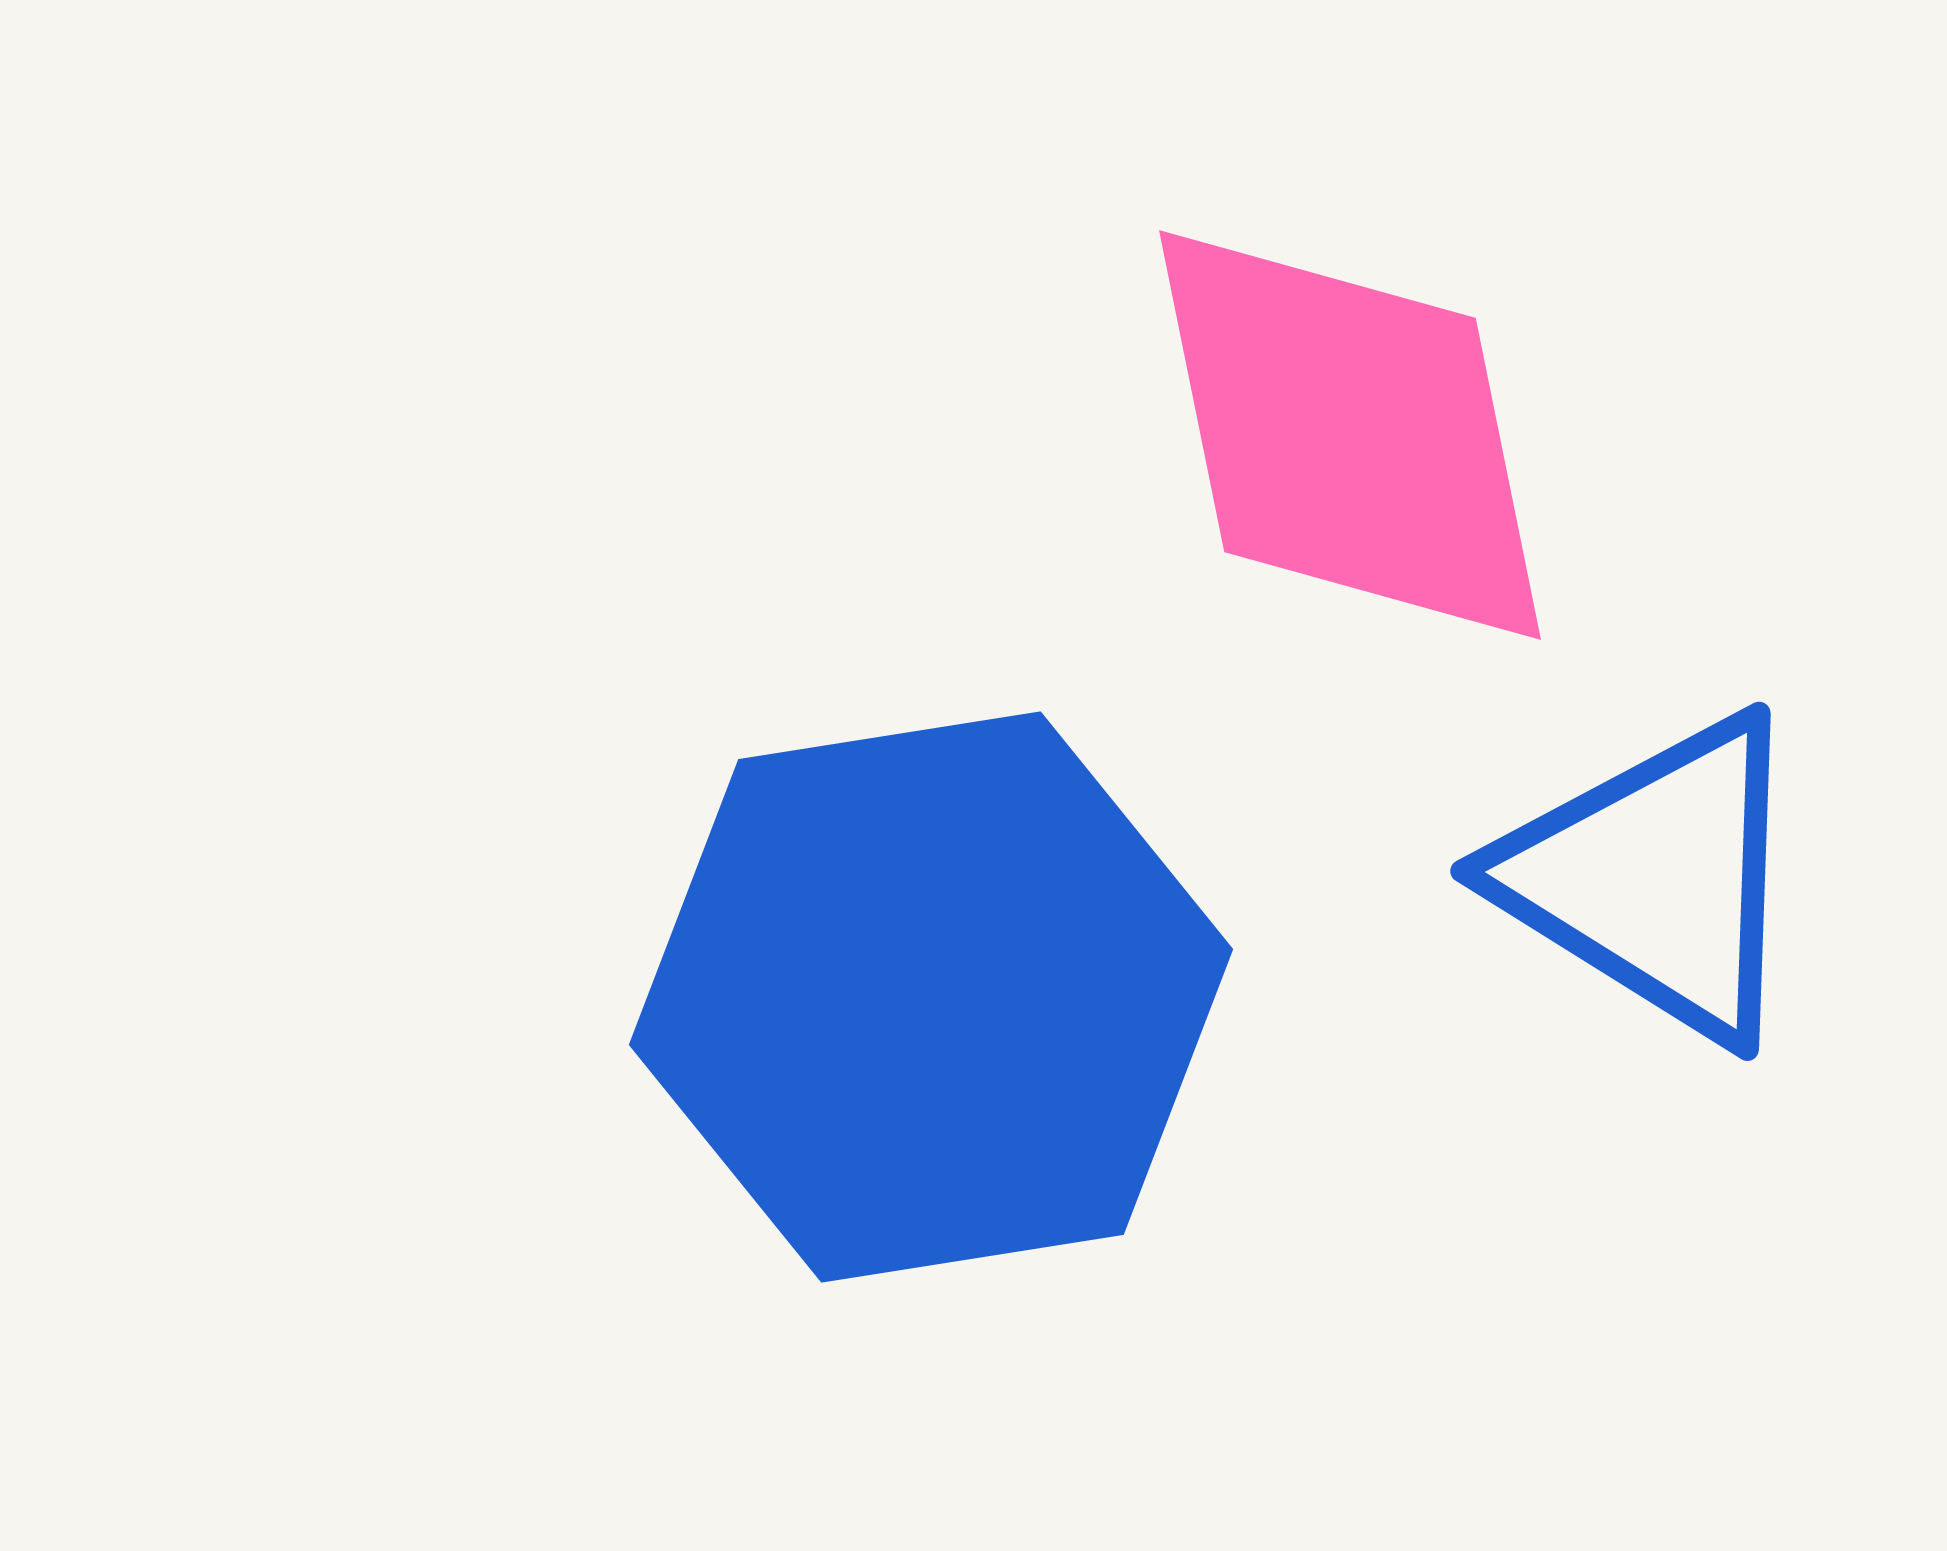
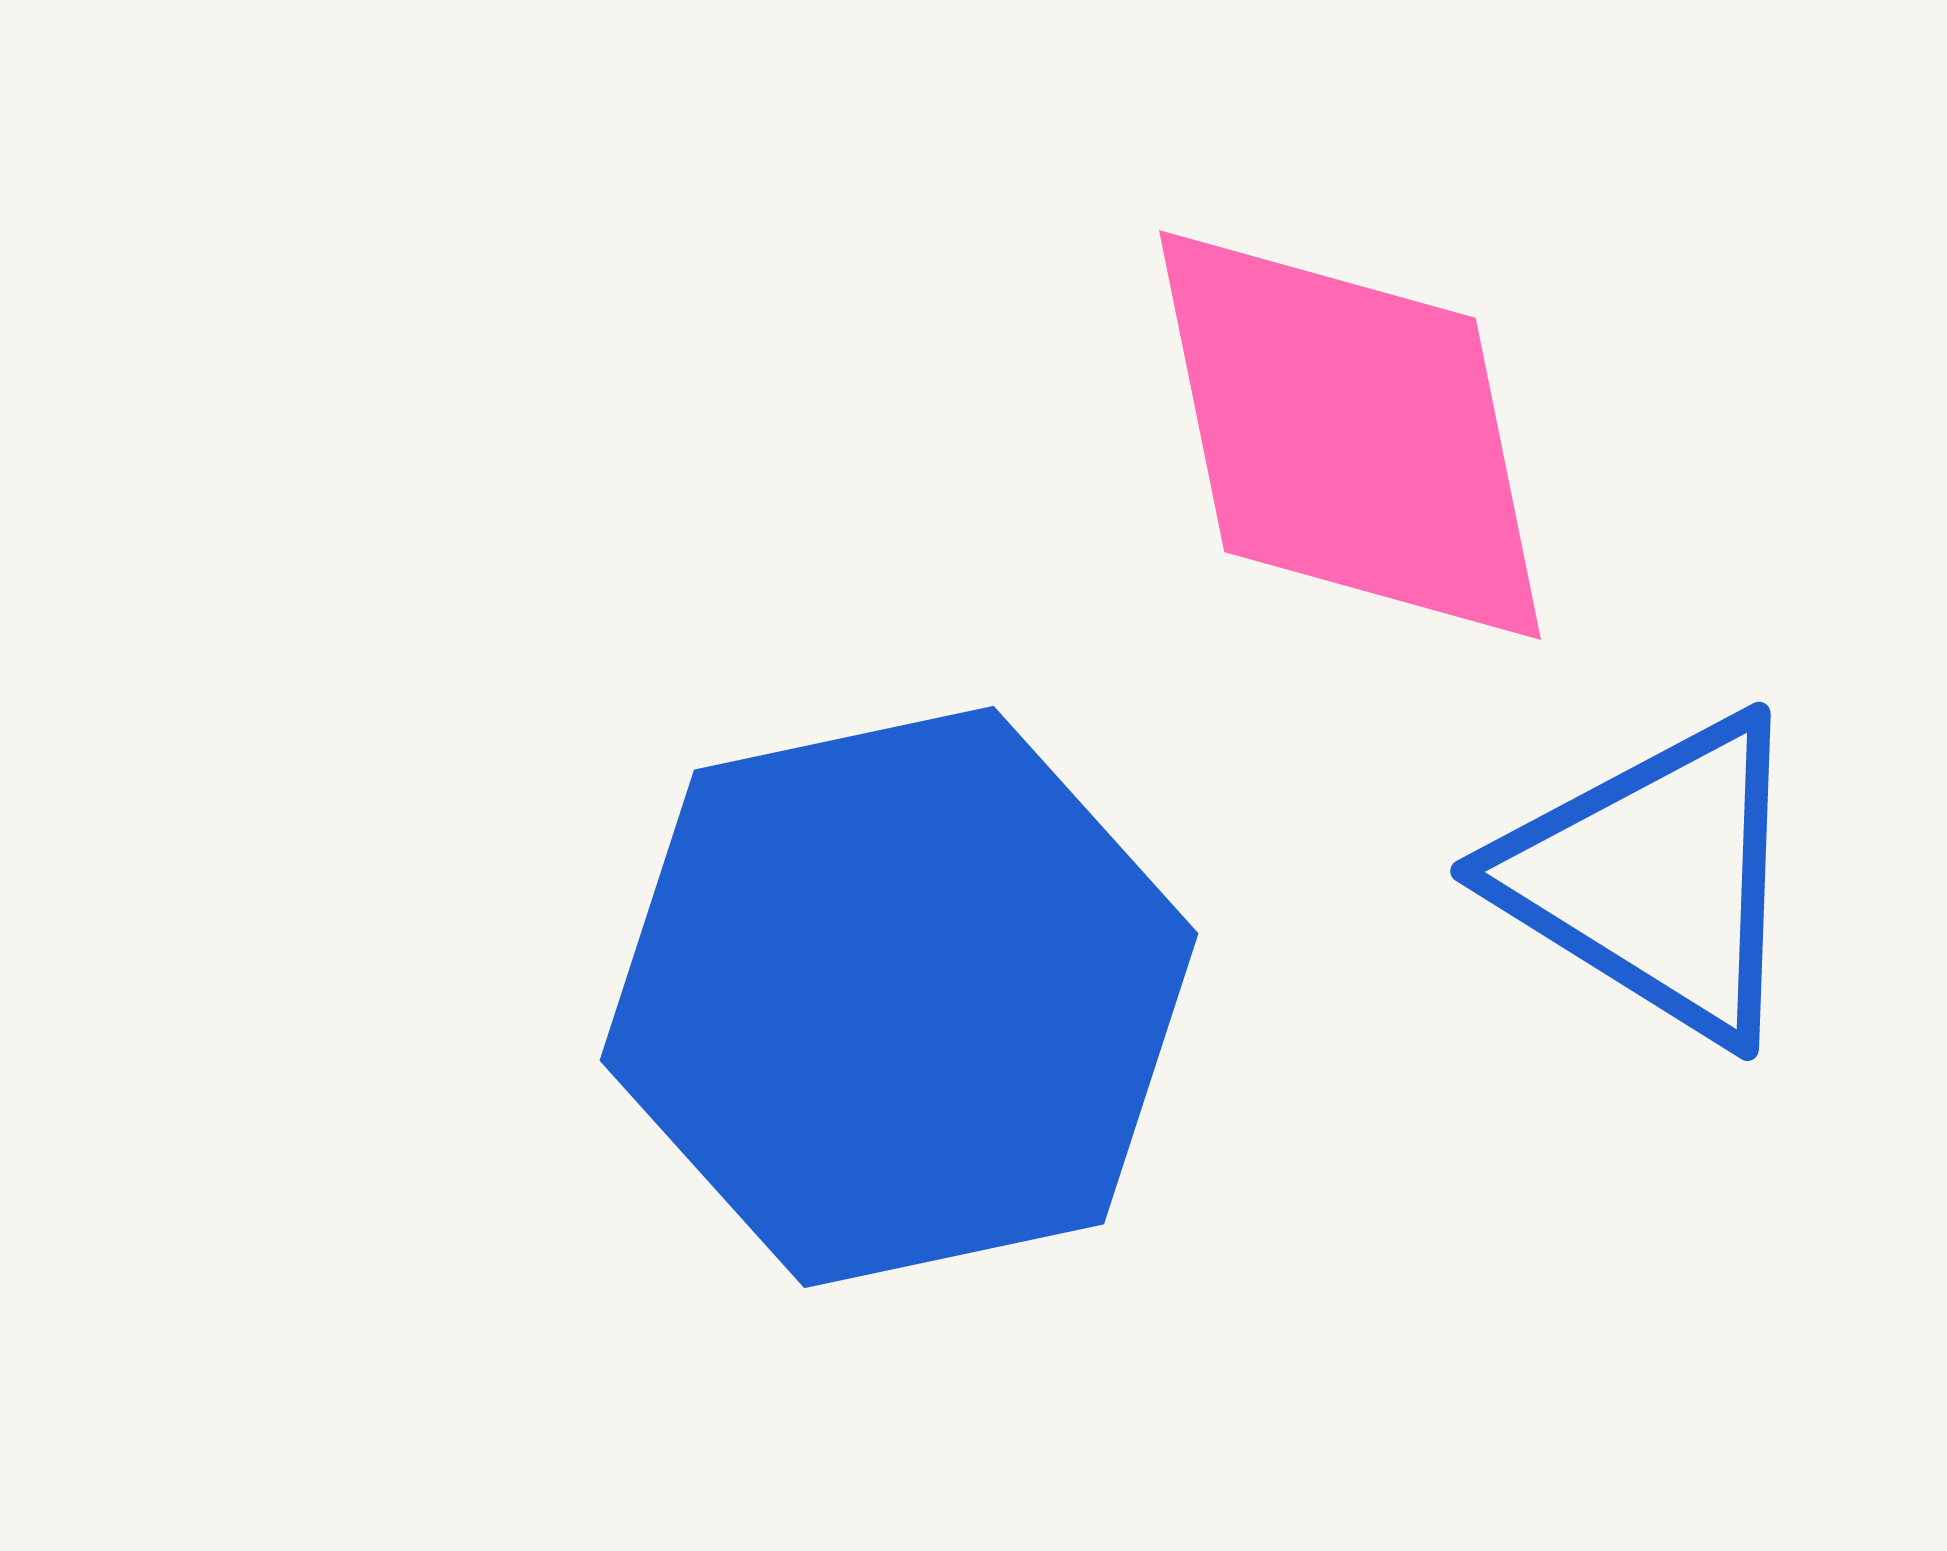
blue hexagon: moved 32 px left; rotated 3 degrees counterclockwise
